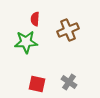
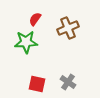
red semicircle: rotated 32 degrees clockwise
brown cross: moved 2 px up
gray cross: moved 1 px left
